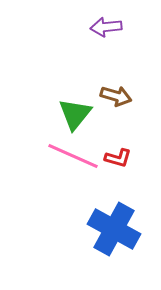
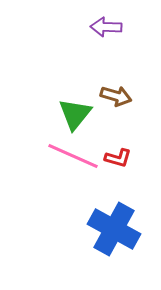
purple arrow: rotated 8 degrees clockwise
